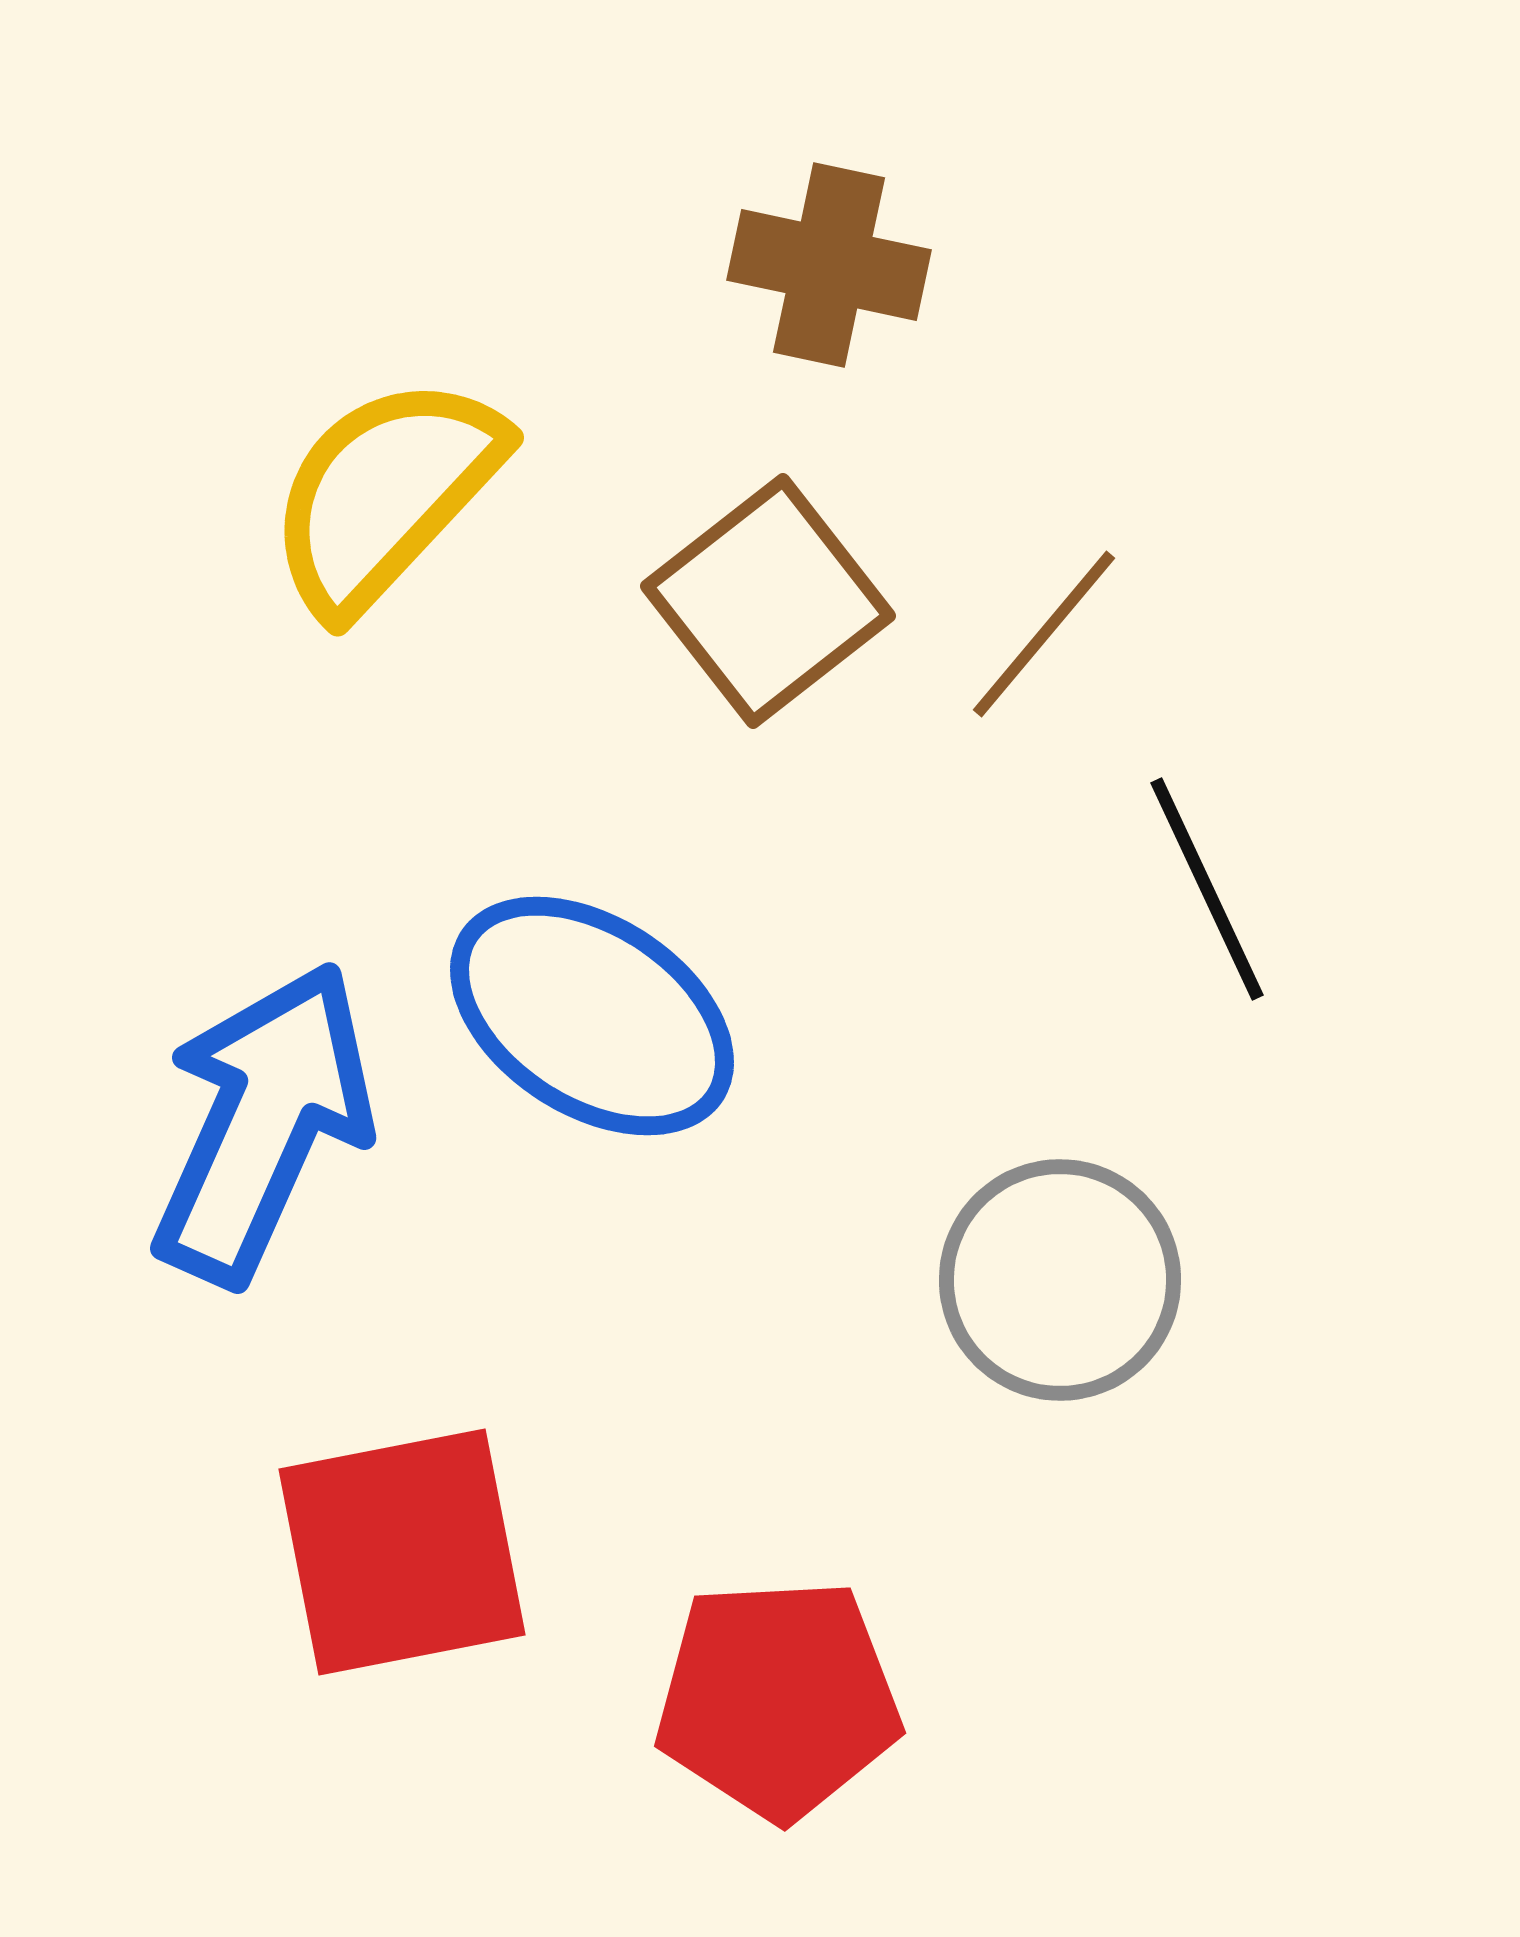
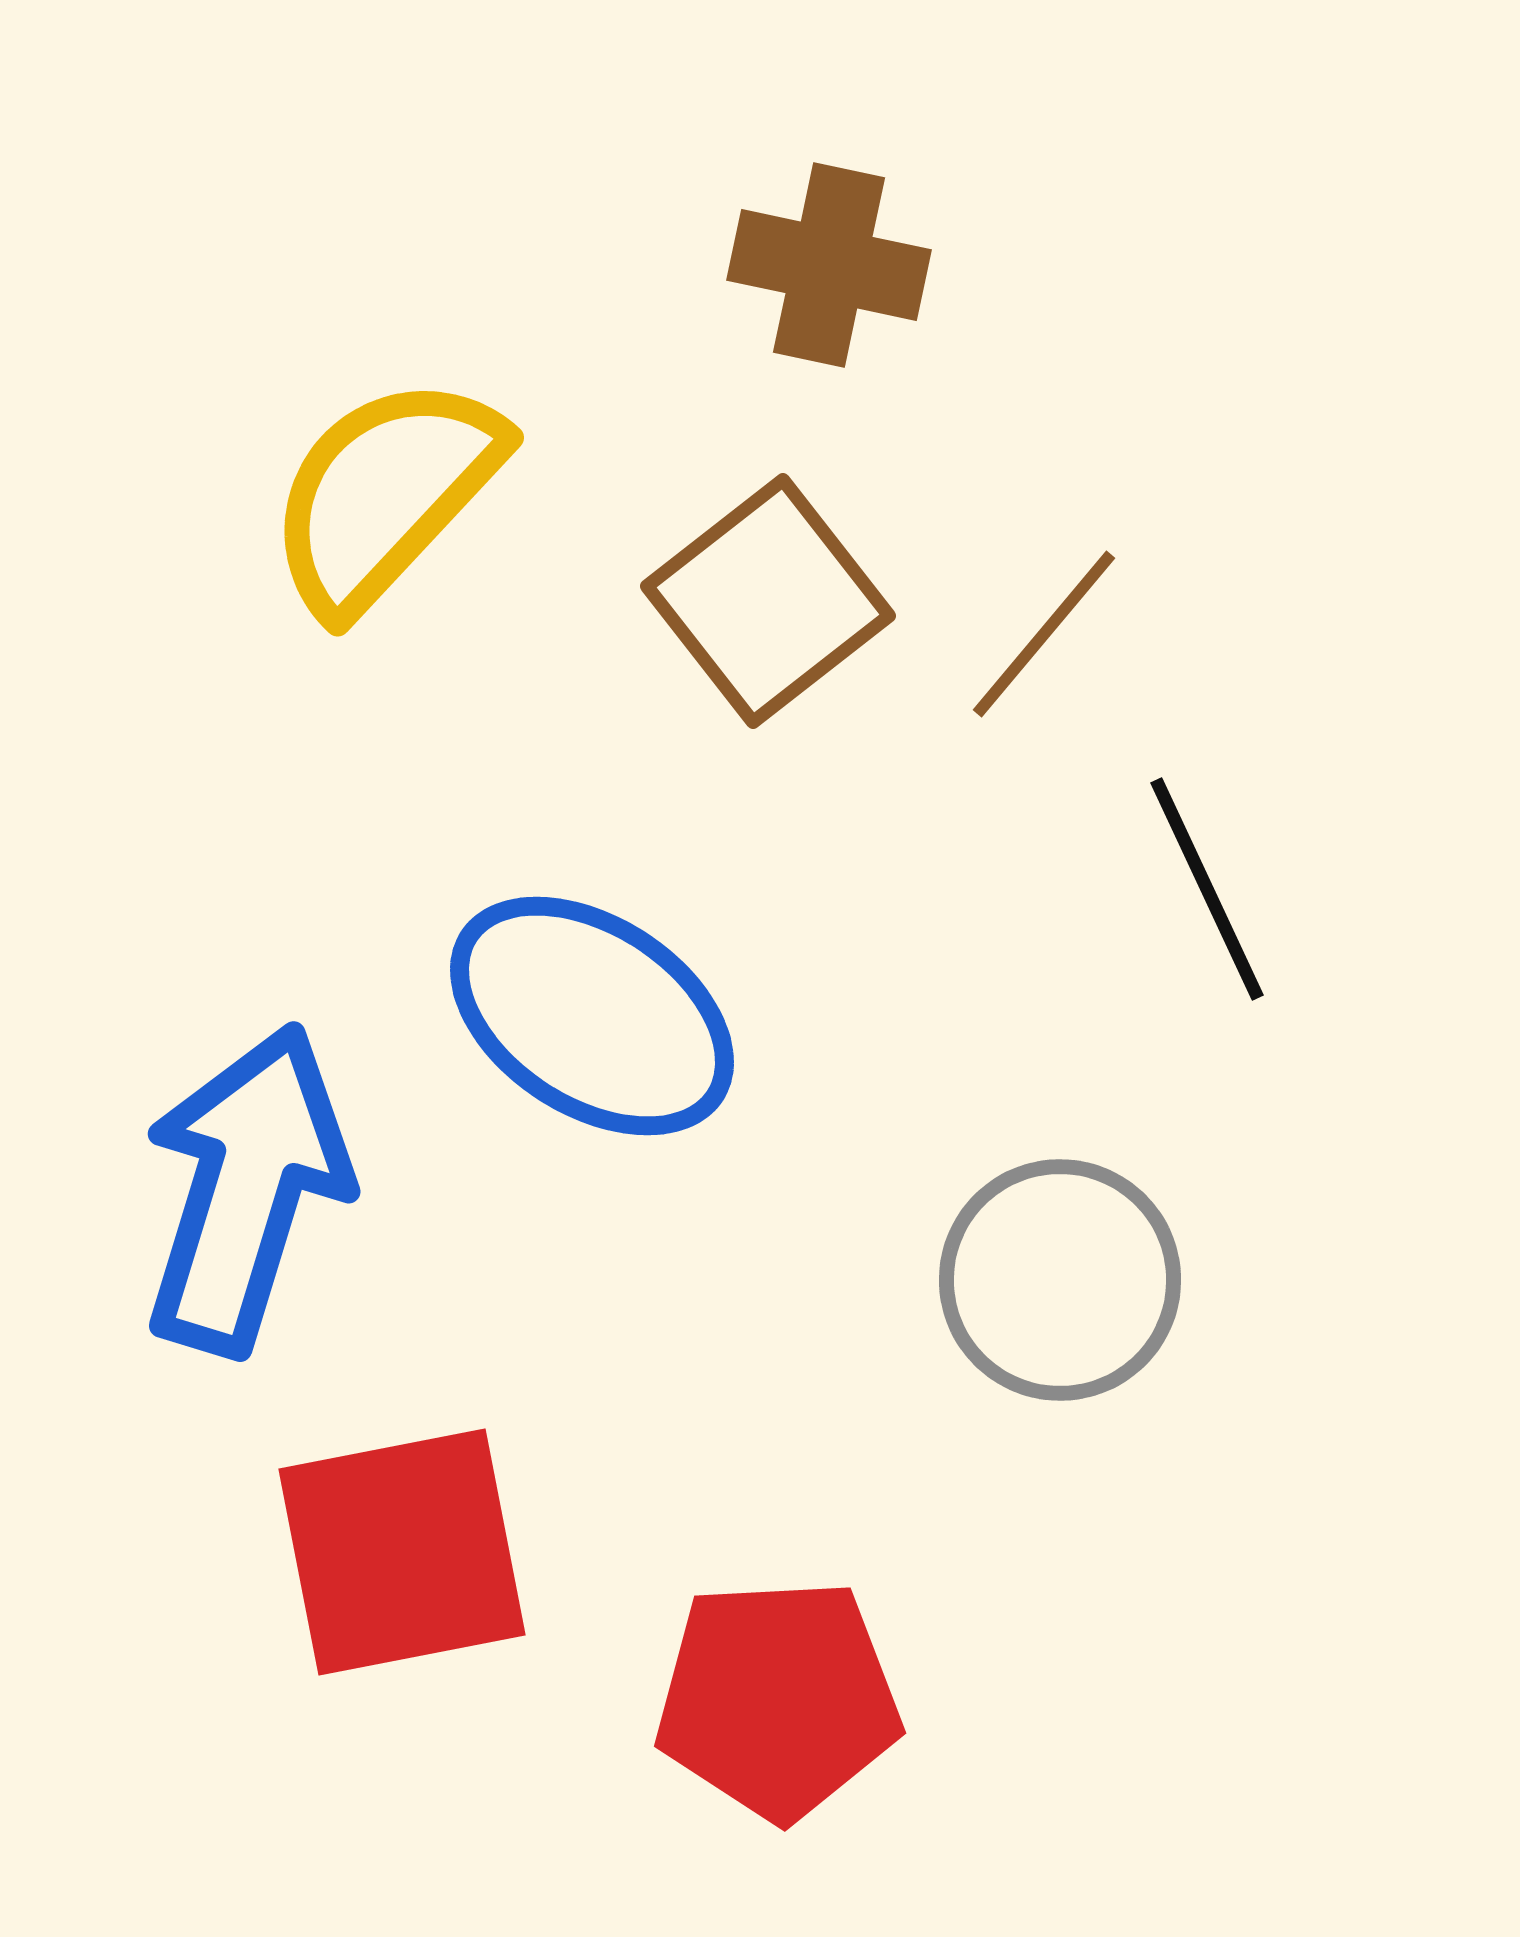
blue arrow: moved 17 px left, 66 px down; rotated 7 degrees counterclockwise
